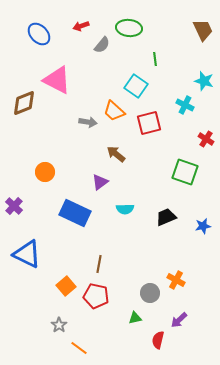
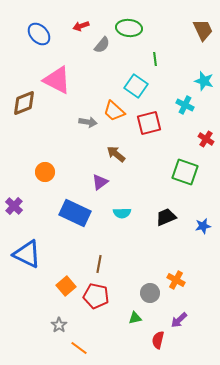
cyan semicircle: moved 3 px left, 4 px down
